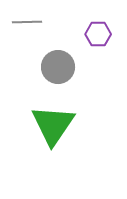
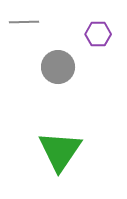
gray line: moved 3 px left
green triangle: moved 7 px right, 26 px down
